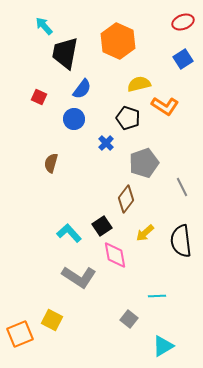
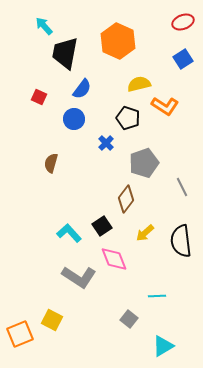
pink diamond: moved 1 px left, 4 px down; rotated 12 degrees counterclockwise
